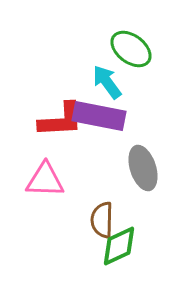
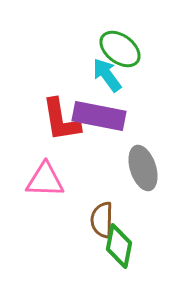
green ellipse: moved 11 px left
cyan arrow: moved 7 px up
red L-shape: rotated 84 degrees clockwise
green diamond: rotated 54 degrees counterclockwise
